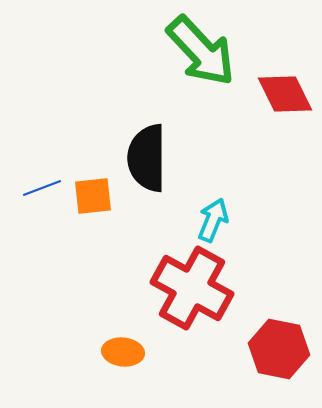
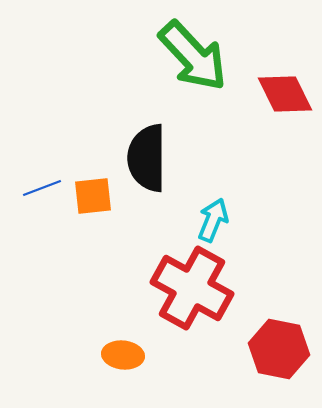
green arrow: moved 8 px left, 5 px down
orange ellipse: moved 3 px down
